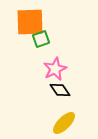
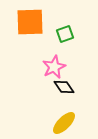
green square: moved 24 px right, 5 px up
pink star: moved 1 px left, 2 px up
black diamond: moved 4 px right, 3 px up
